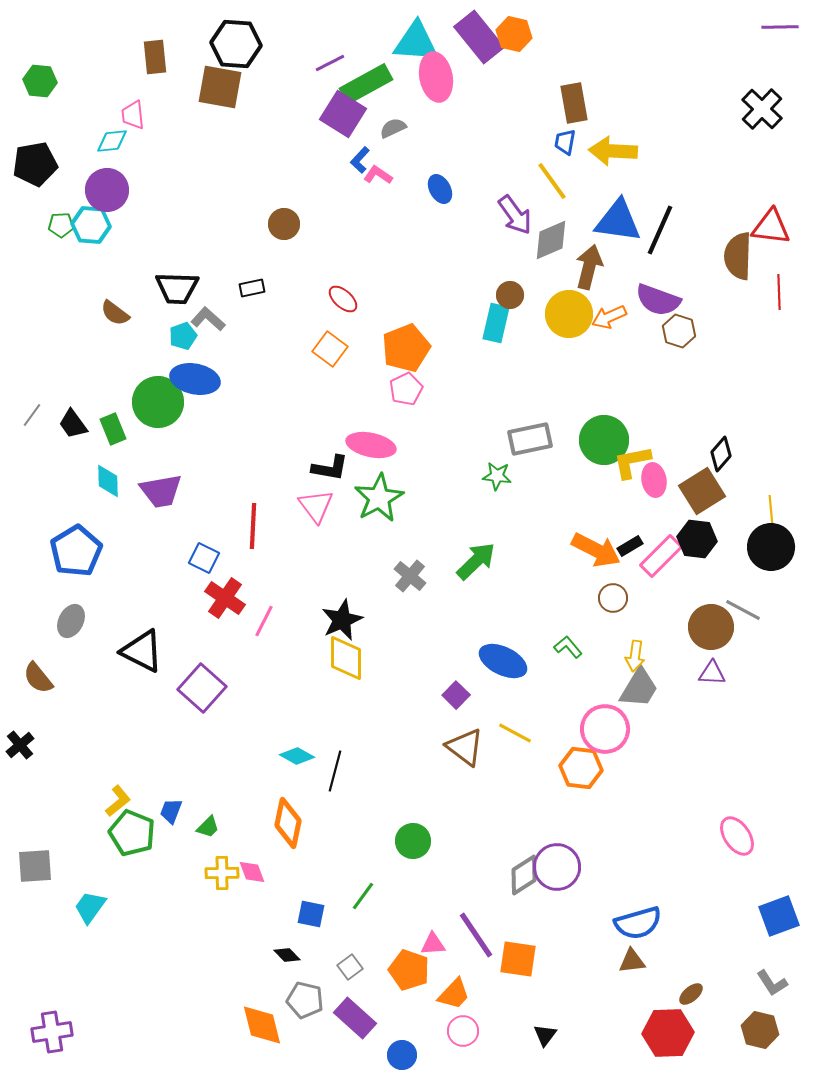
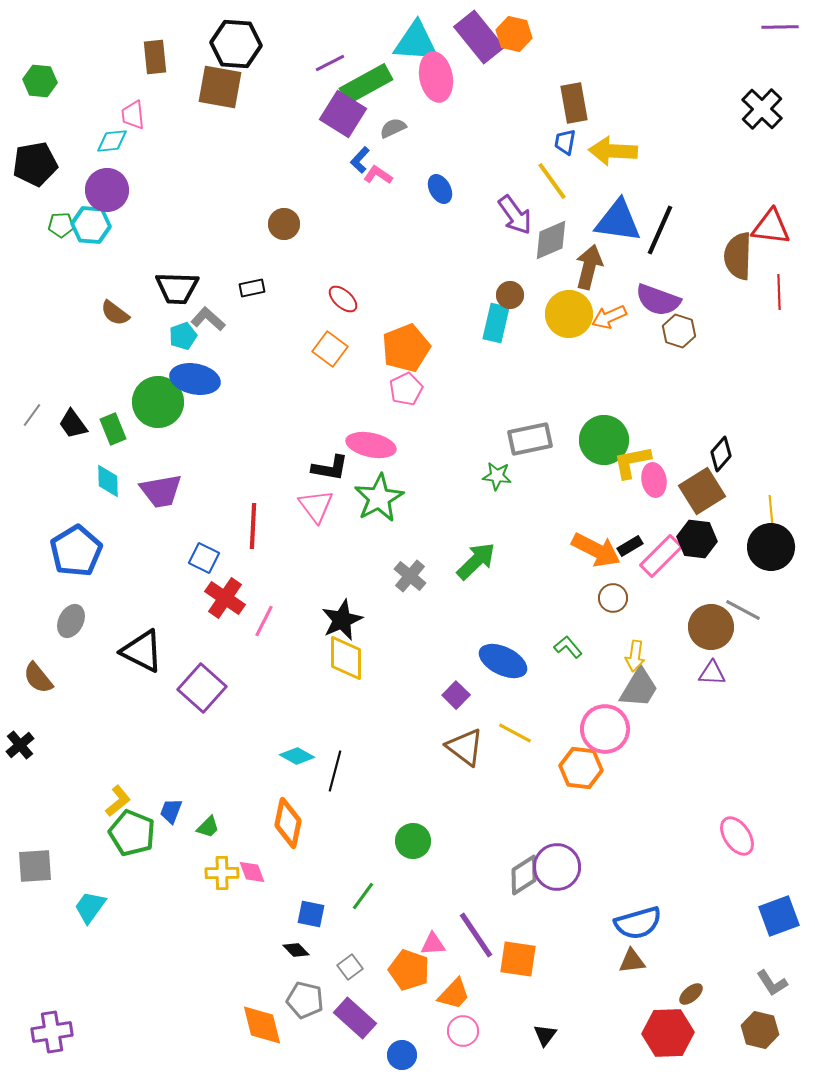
black diamond at (287, 955): moved 9 px right, 5 px up
